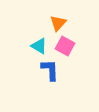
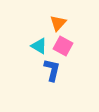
pink square: moved 2 px left
blue L-shape: moved 2 px right; rotated 15 degrees clockwise
